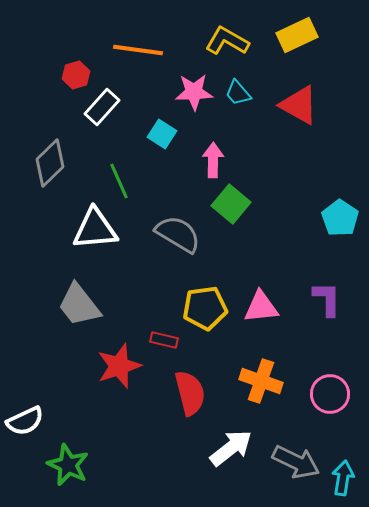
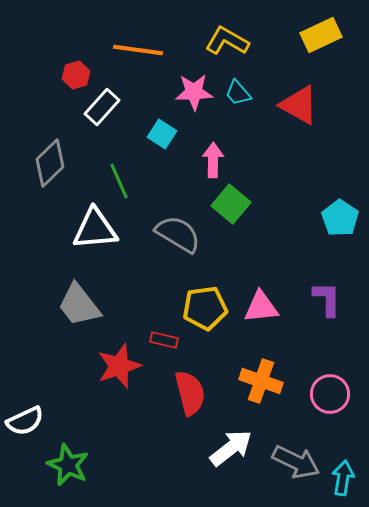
yellow rectangle: moved 24 px right
